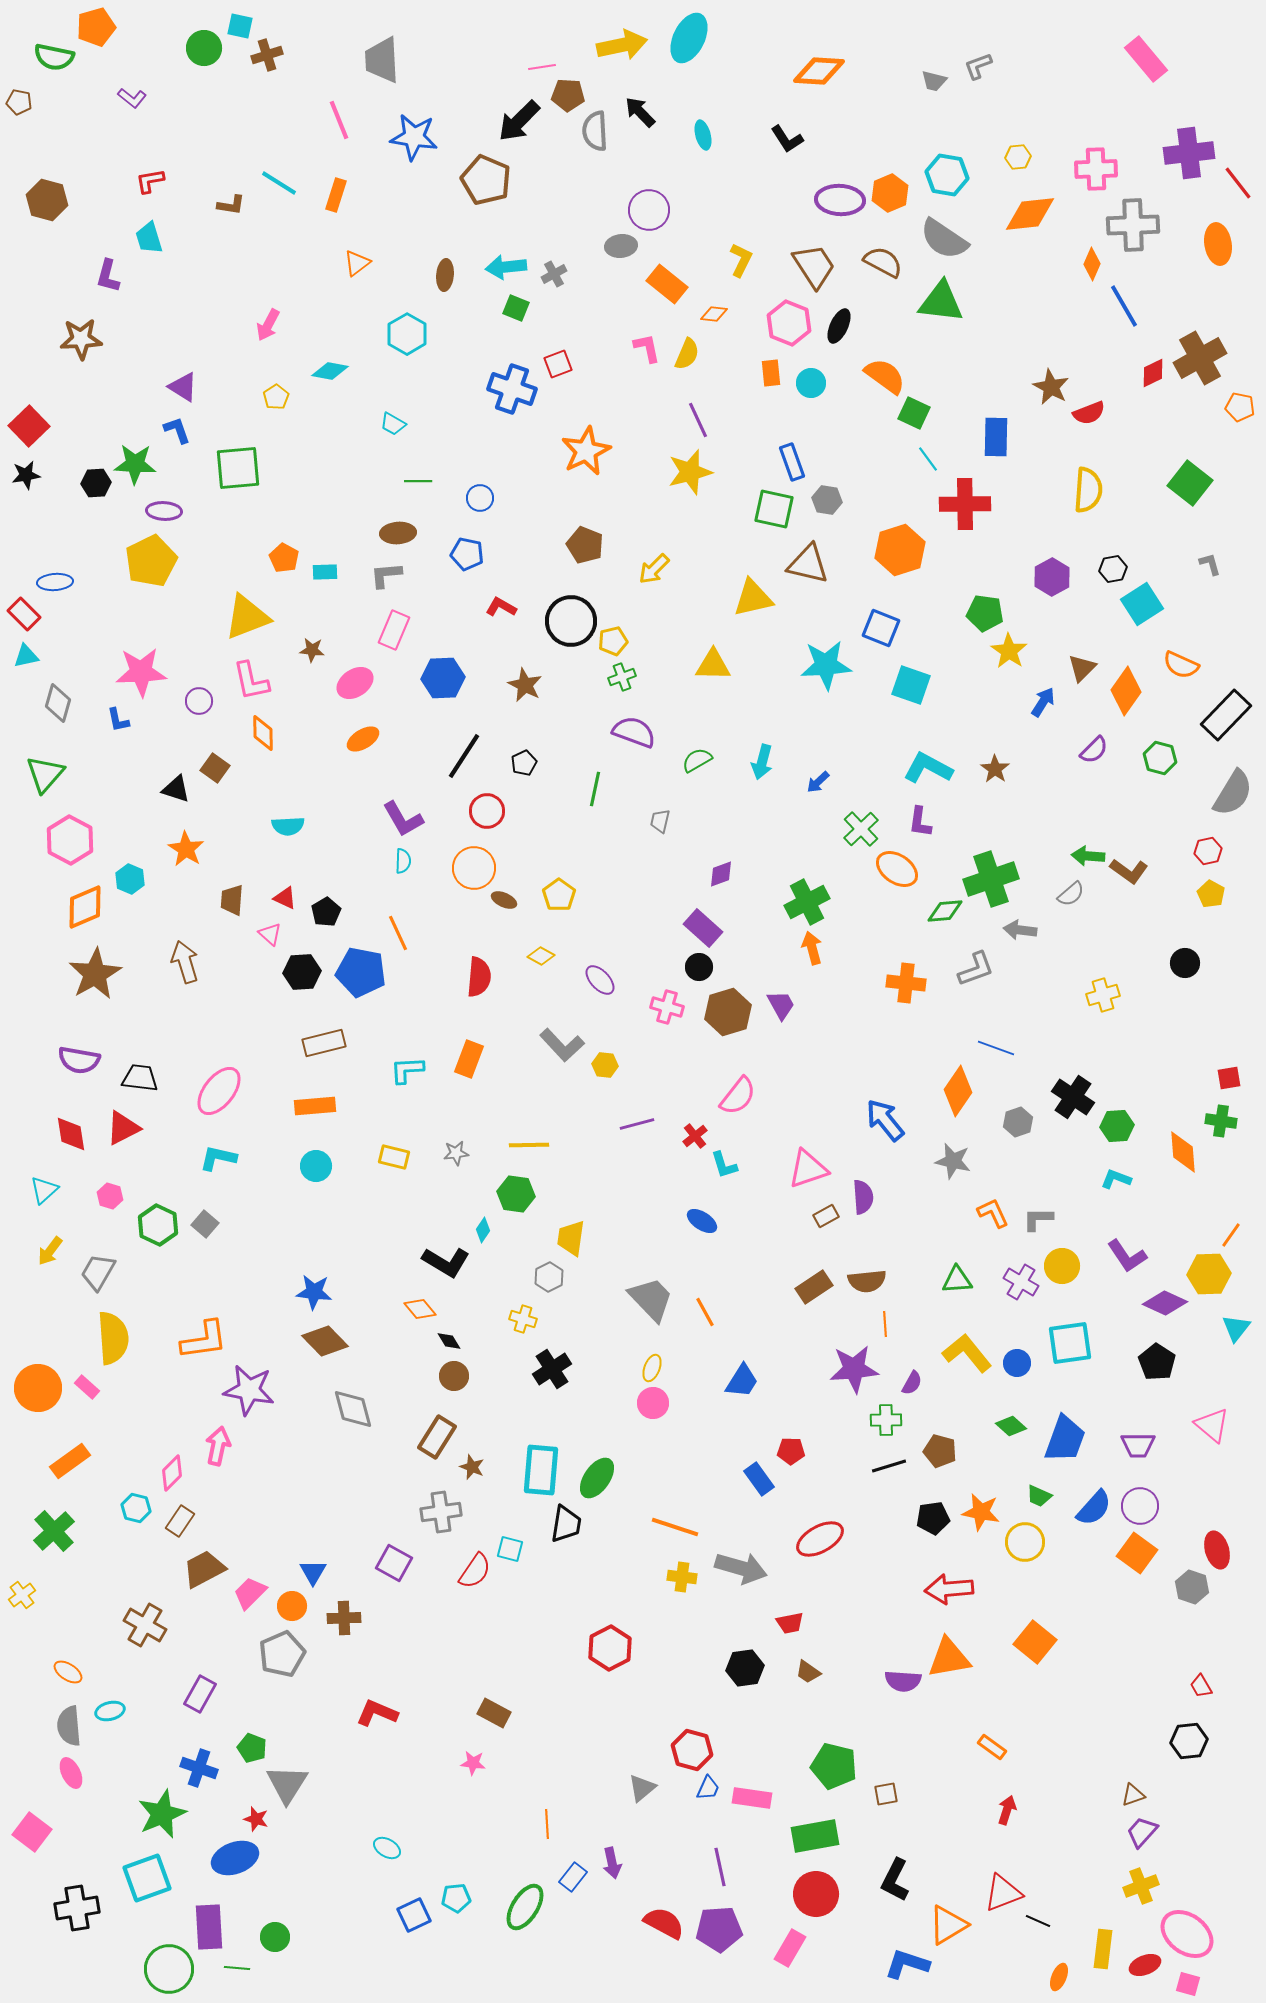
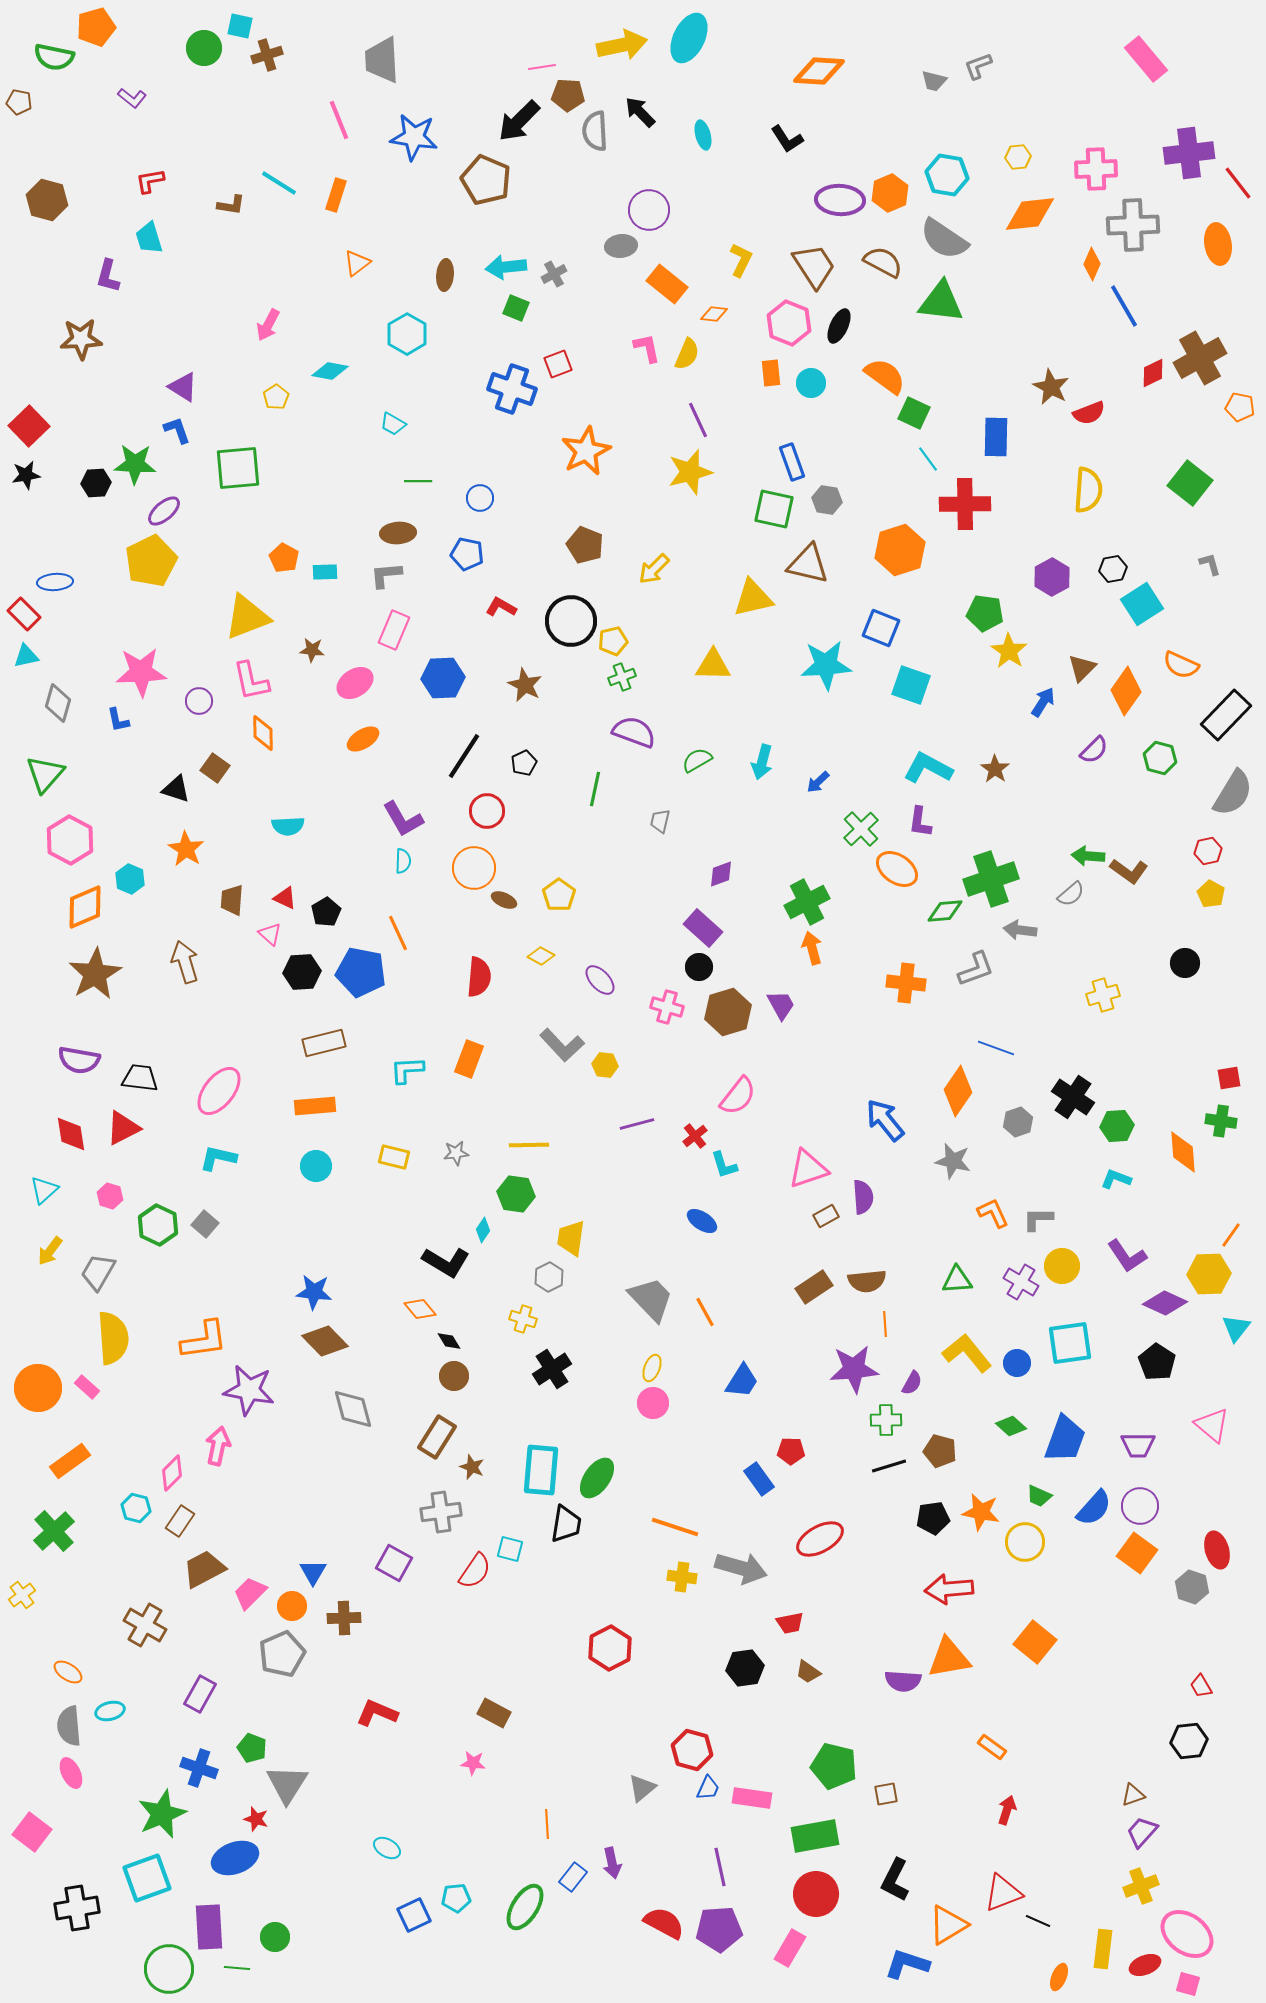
purple ellipse at (164, 511): rotated 44 degrees counterclockwise
